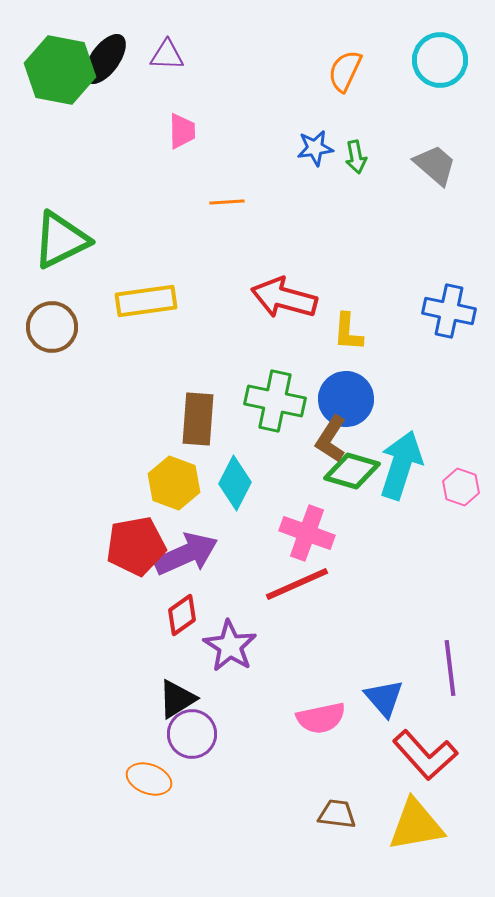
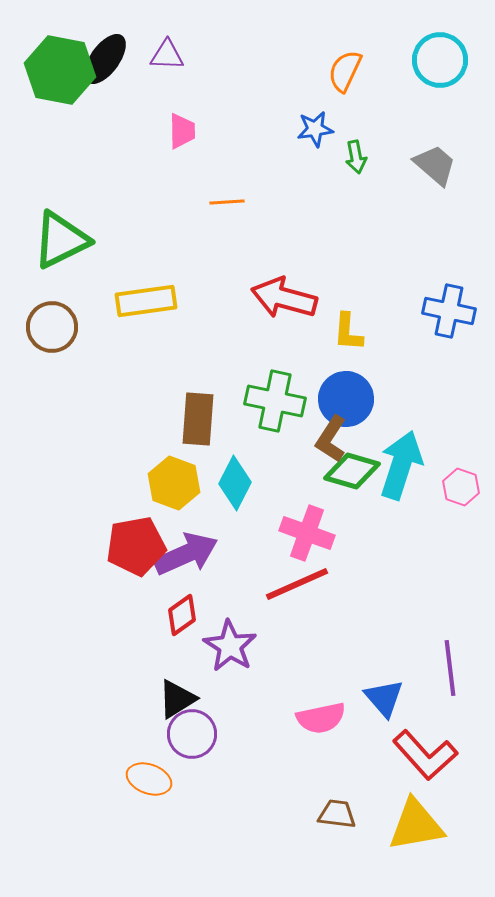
blue star: moved 19 px up
